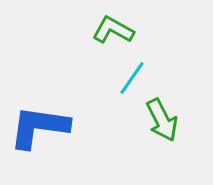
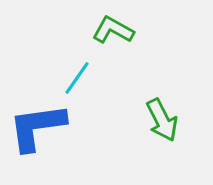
cyan line: moved 55 px left
blue L-shape: moved 2 px left; rotated 16 degrees counterclockwise
